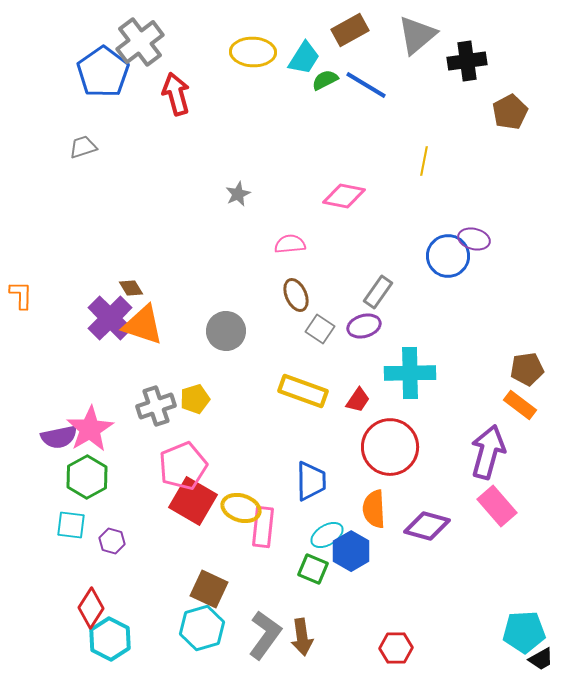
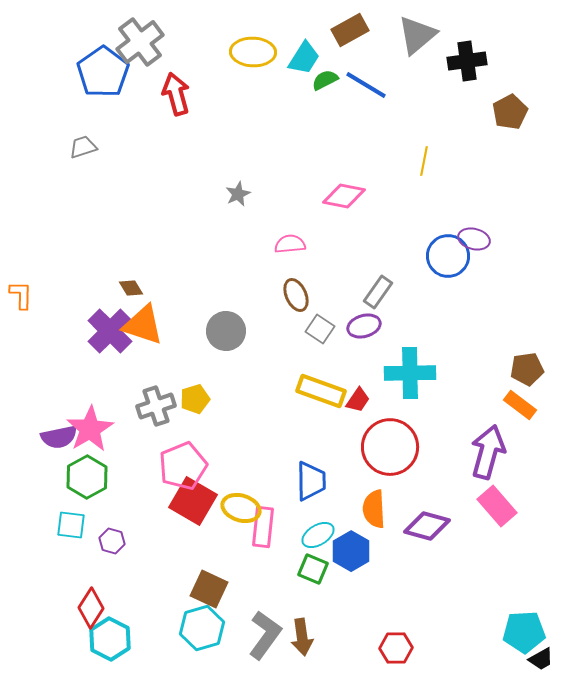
purple cross at (110, 318): moved 13 px down
yellow rectangle at (303, 391): moved 18 px right
cyan ellipse at (327, 535): moved 9 px left
